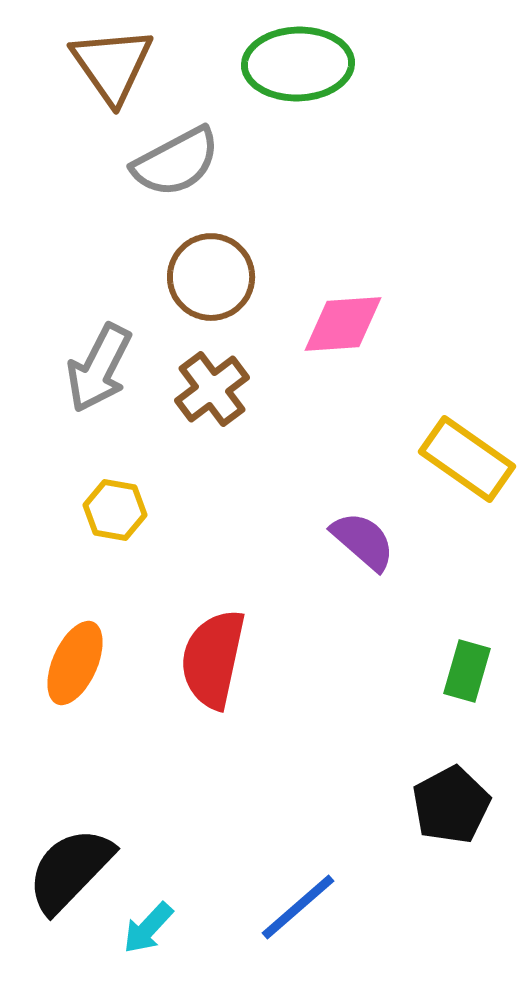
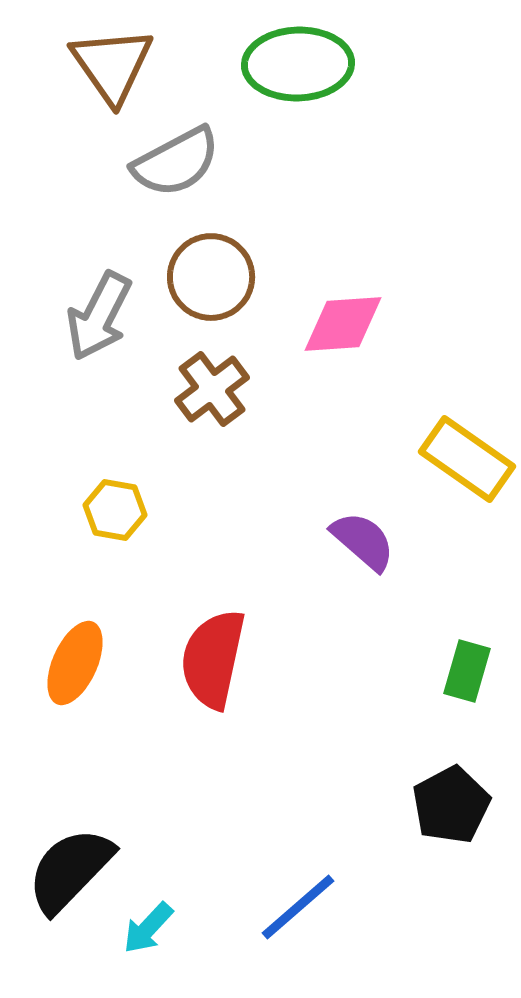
gray arrow: moved 52 px up
